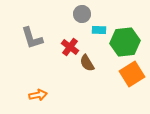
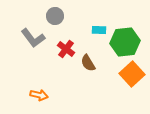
gray circle: moved 27 px left, 2 px down
gray L-shape: moved 1 px right; rotated 20 degrees counterclockwise
red cross: moved 4 px left, 2 px down
brown semicircle: moved 1 px right
orange square: rotated 10 degrees counterclockwise
orange arrow: moved 1 px right; rotated 24 degrees clockwise
